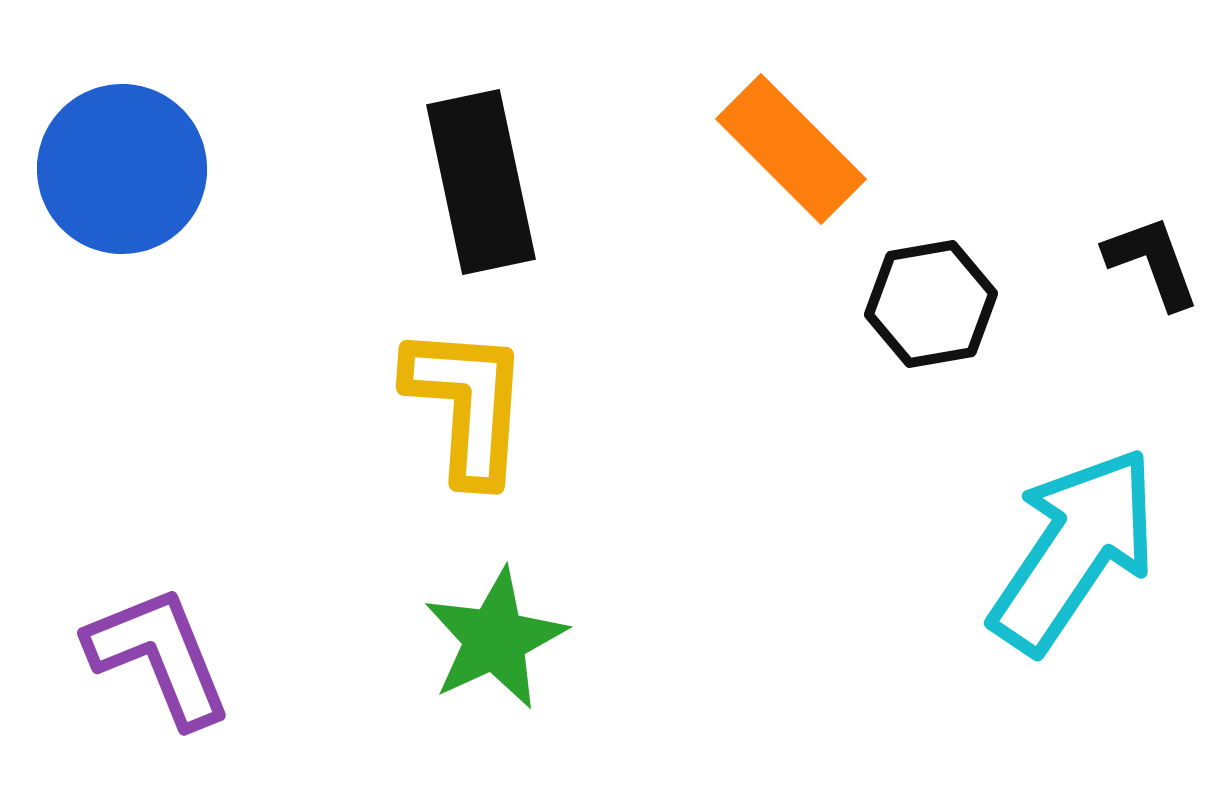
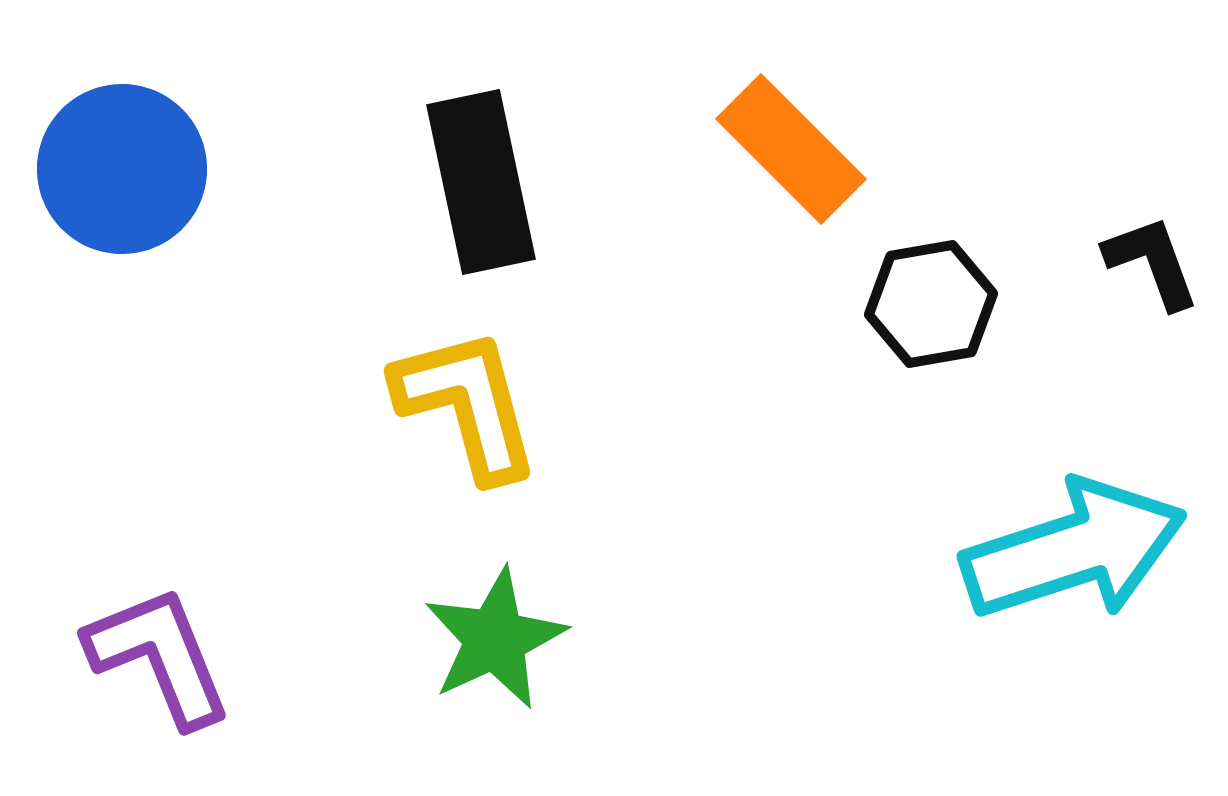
yellow L-shape: rotated 19 degrees counterclockwise
cyan arrow: rotated 38 degrees clockwise
